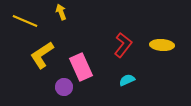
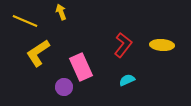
yellow L-shape: moved 4 px left, 2 px up
